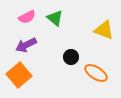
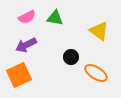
green triangle: rotated 30 degrees counterclockwise
yellow triangle: moved 5 px left, 1 px down; rotated 15 degrees clockwise
orange square: rotated 15 degrees clockwise
